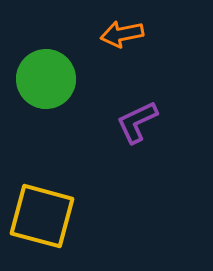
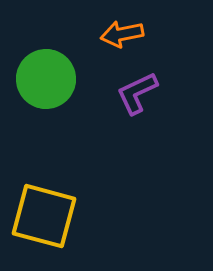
purple L-shape: moved 29 px up
yellow square: moved 2 px right
